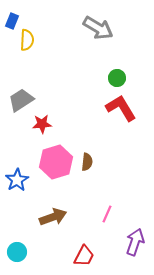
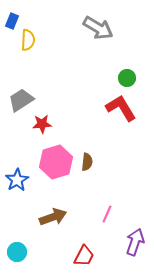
yellow semicircle: moved 1 px right
green circle: moved 10 px right
